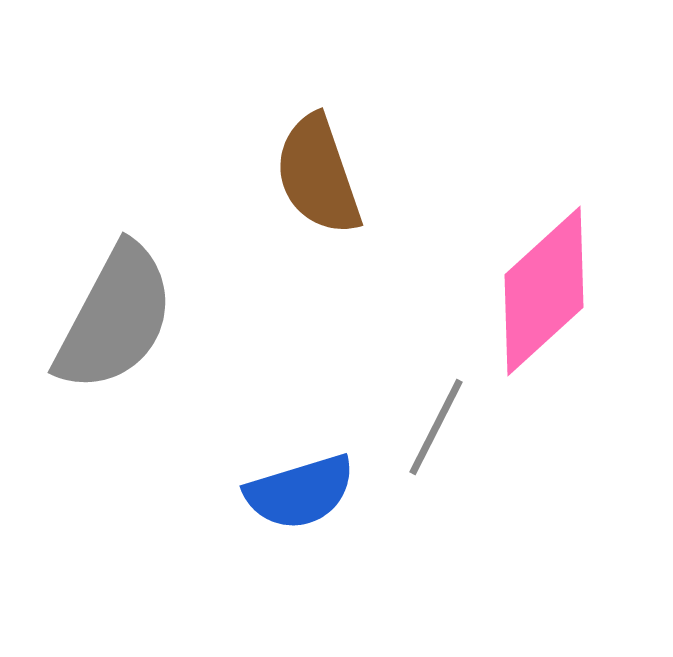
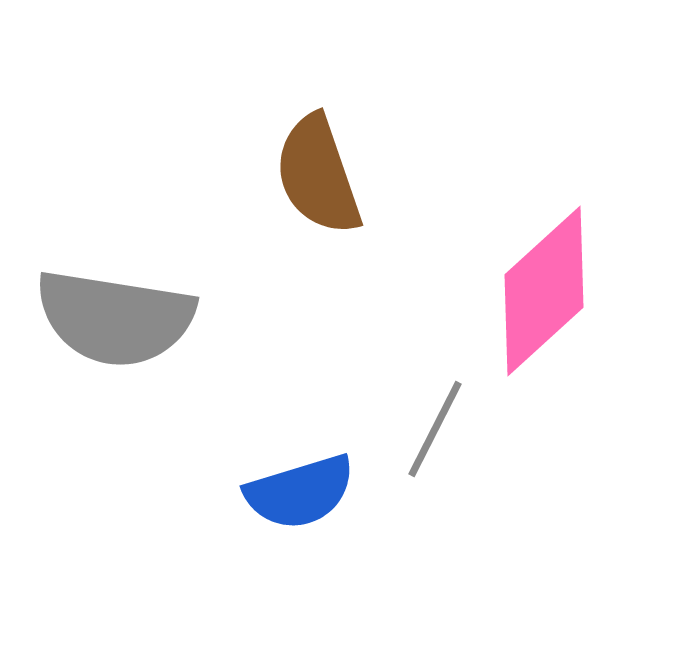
gray semicircle: rotated 71 degrees clockwise
gray line: moved 1 px left, 2 px down
